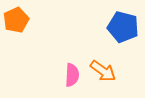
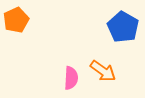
blue pentagon: rotated 16 degrees clockwise
pink semicircle: moved 1 px left, 3 px down
